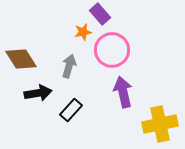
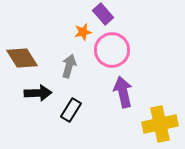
purple rectangle: moved 3 px right
brown diamond: moved 1 px right, 1 px up
black arrow: rotated 8 degrees clockwise
black rectangle: rotated 10 degrees counterclockwise
